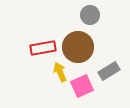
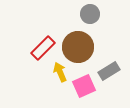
gray circle: moved 1 px up
red rectangle: rotated 35 degrees counterclockwise
pink square: moved 2 px right
